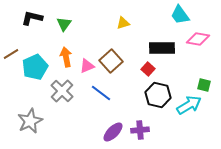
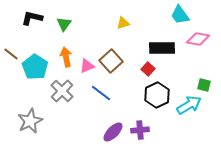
brown line: rotated 70 degrees clockwise
cyan pentagon: rotated 15 degrees counterclockwise
black hexagon: moved 1 px left; rotated 20 degrees clockwise
